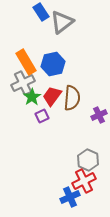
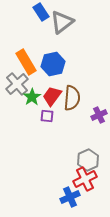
gray cross: moved 6 px left, 1 px down; rotated 15 degrees counterclockwise
purple square: moved 5 px right; rotated 32 degrees clockwise
gray hexagon: rotated 10 degrees clockwise
red cross: moved 1 px right, 2 px up
